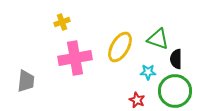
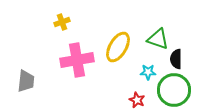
yellow ellipse: moved 2 px left
pink cross: moved 2 px right, 2 px down
green circle: moved 1 px left, 1 px up
